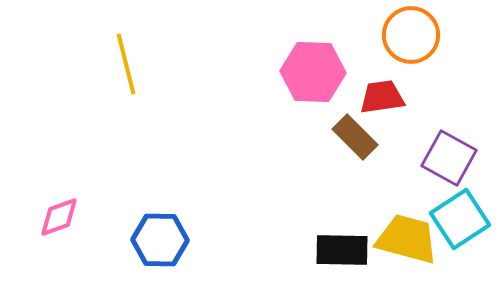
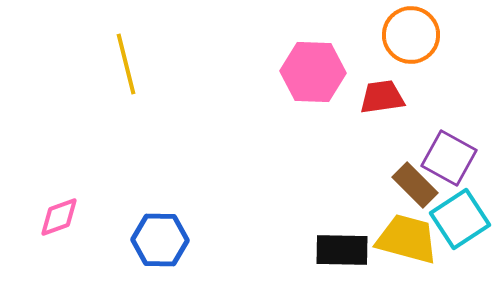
brown rectangle: moved 60 px right, 48 px down
